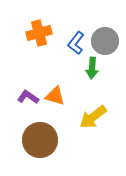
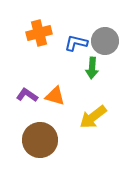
blue L-shape: rotated 65 degrees clockwise
purple L-shape: moved 1 px left, 2 px up
